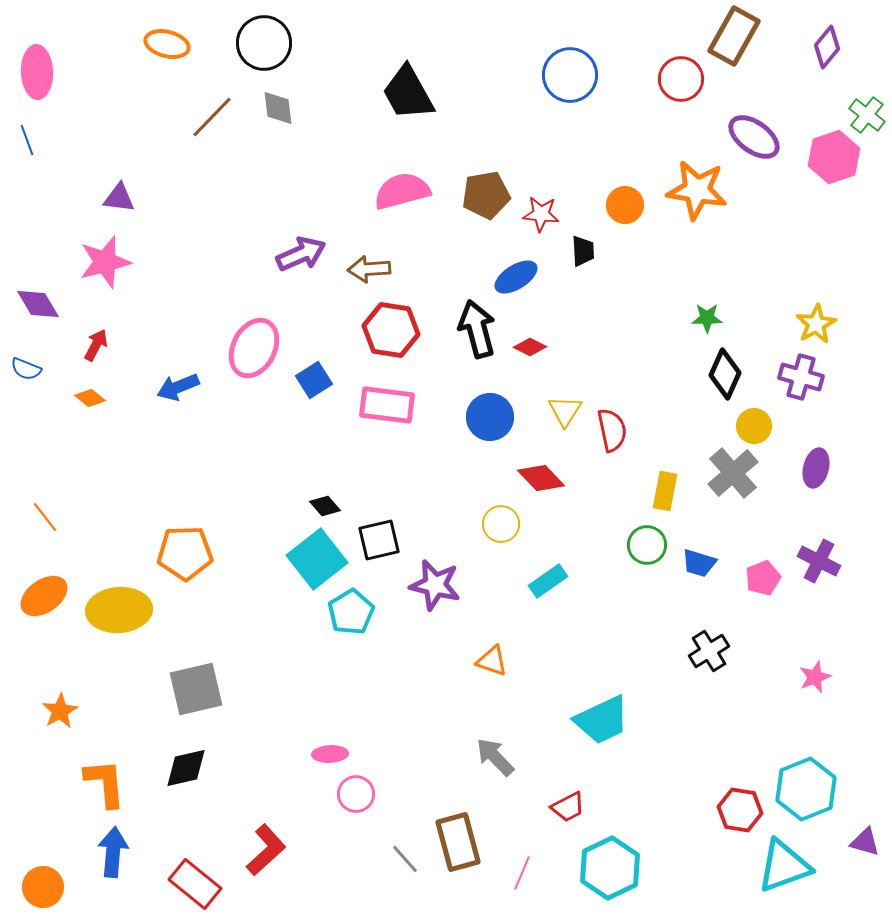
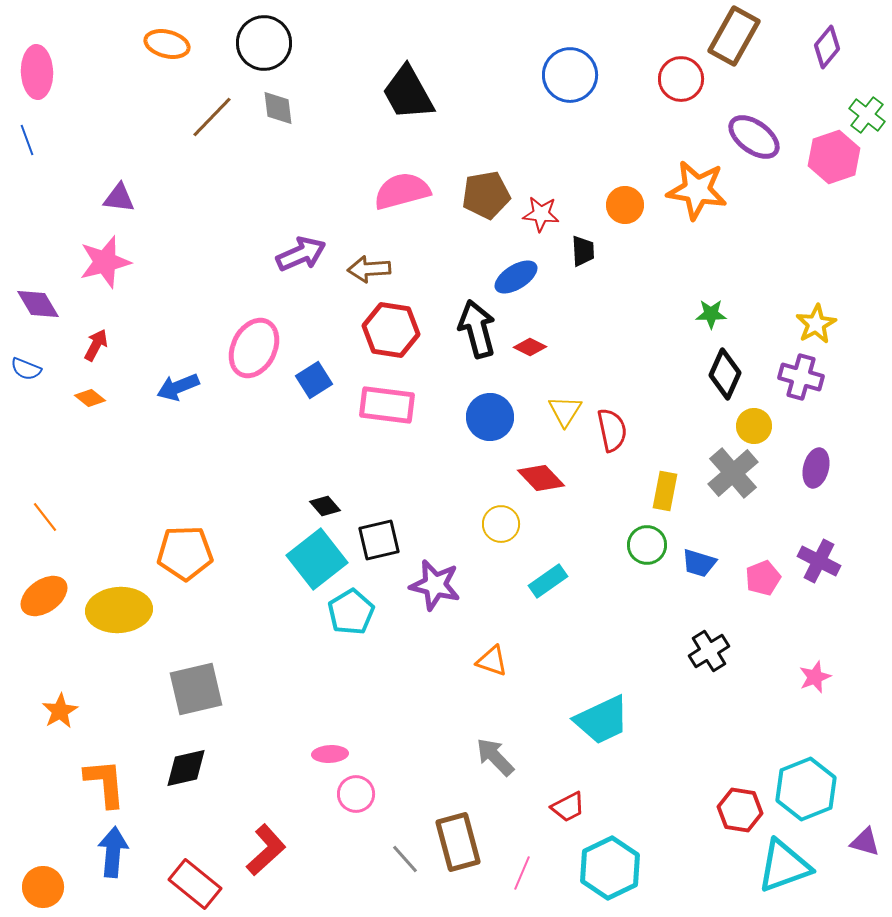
green star at (707, 318): moved 4 px right, 4 px up
